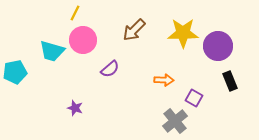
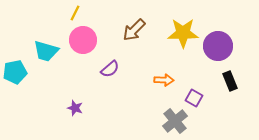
cyan trapezoid: moved 6 px left
